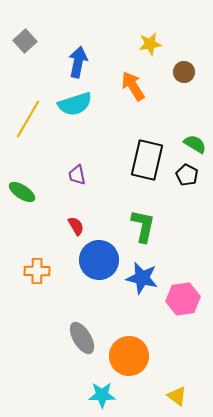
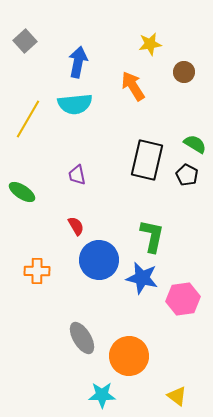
cyan semicircle: rotated 12 degrees clockwise
green L-shape: moved 9 px right, 10 px down
